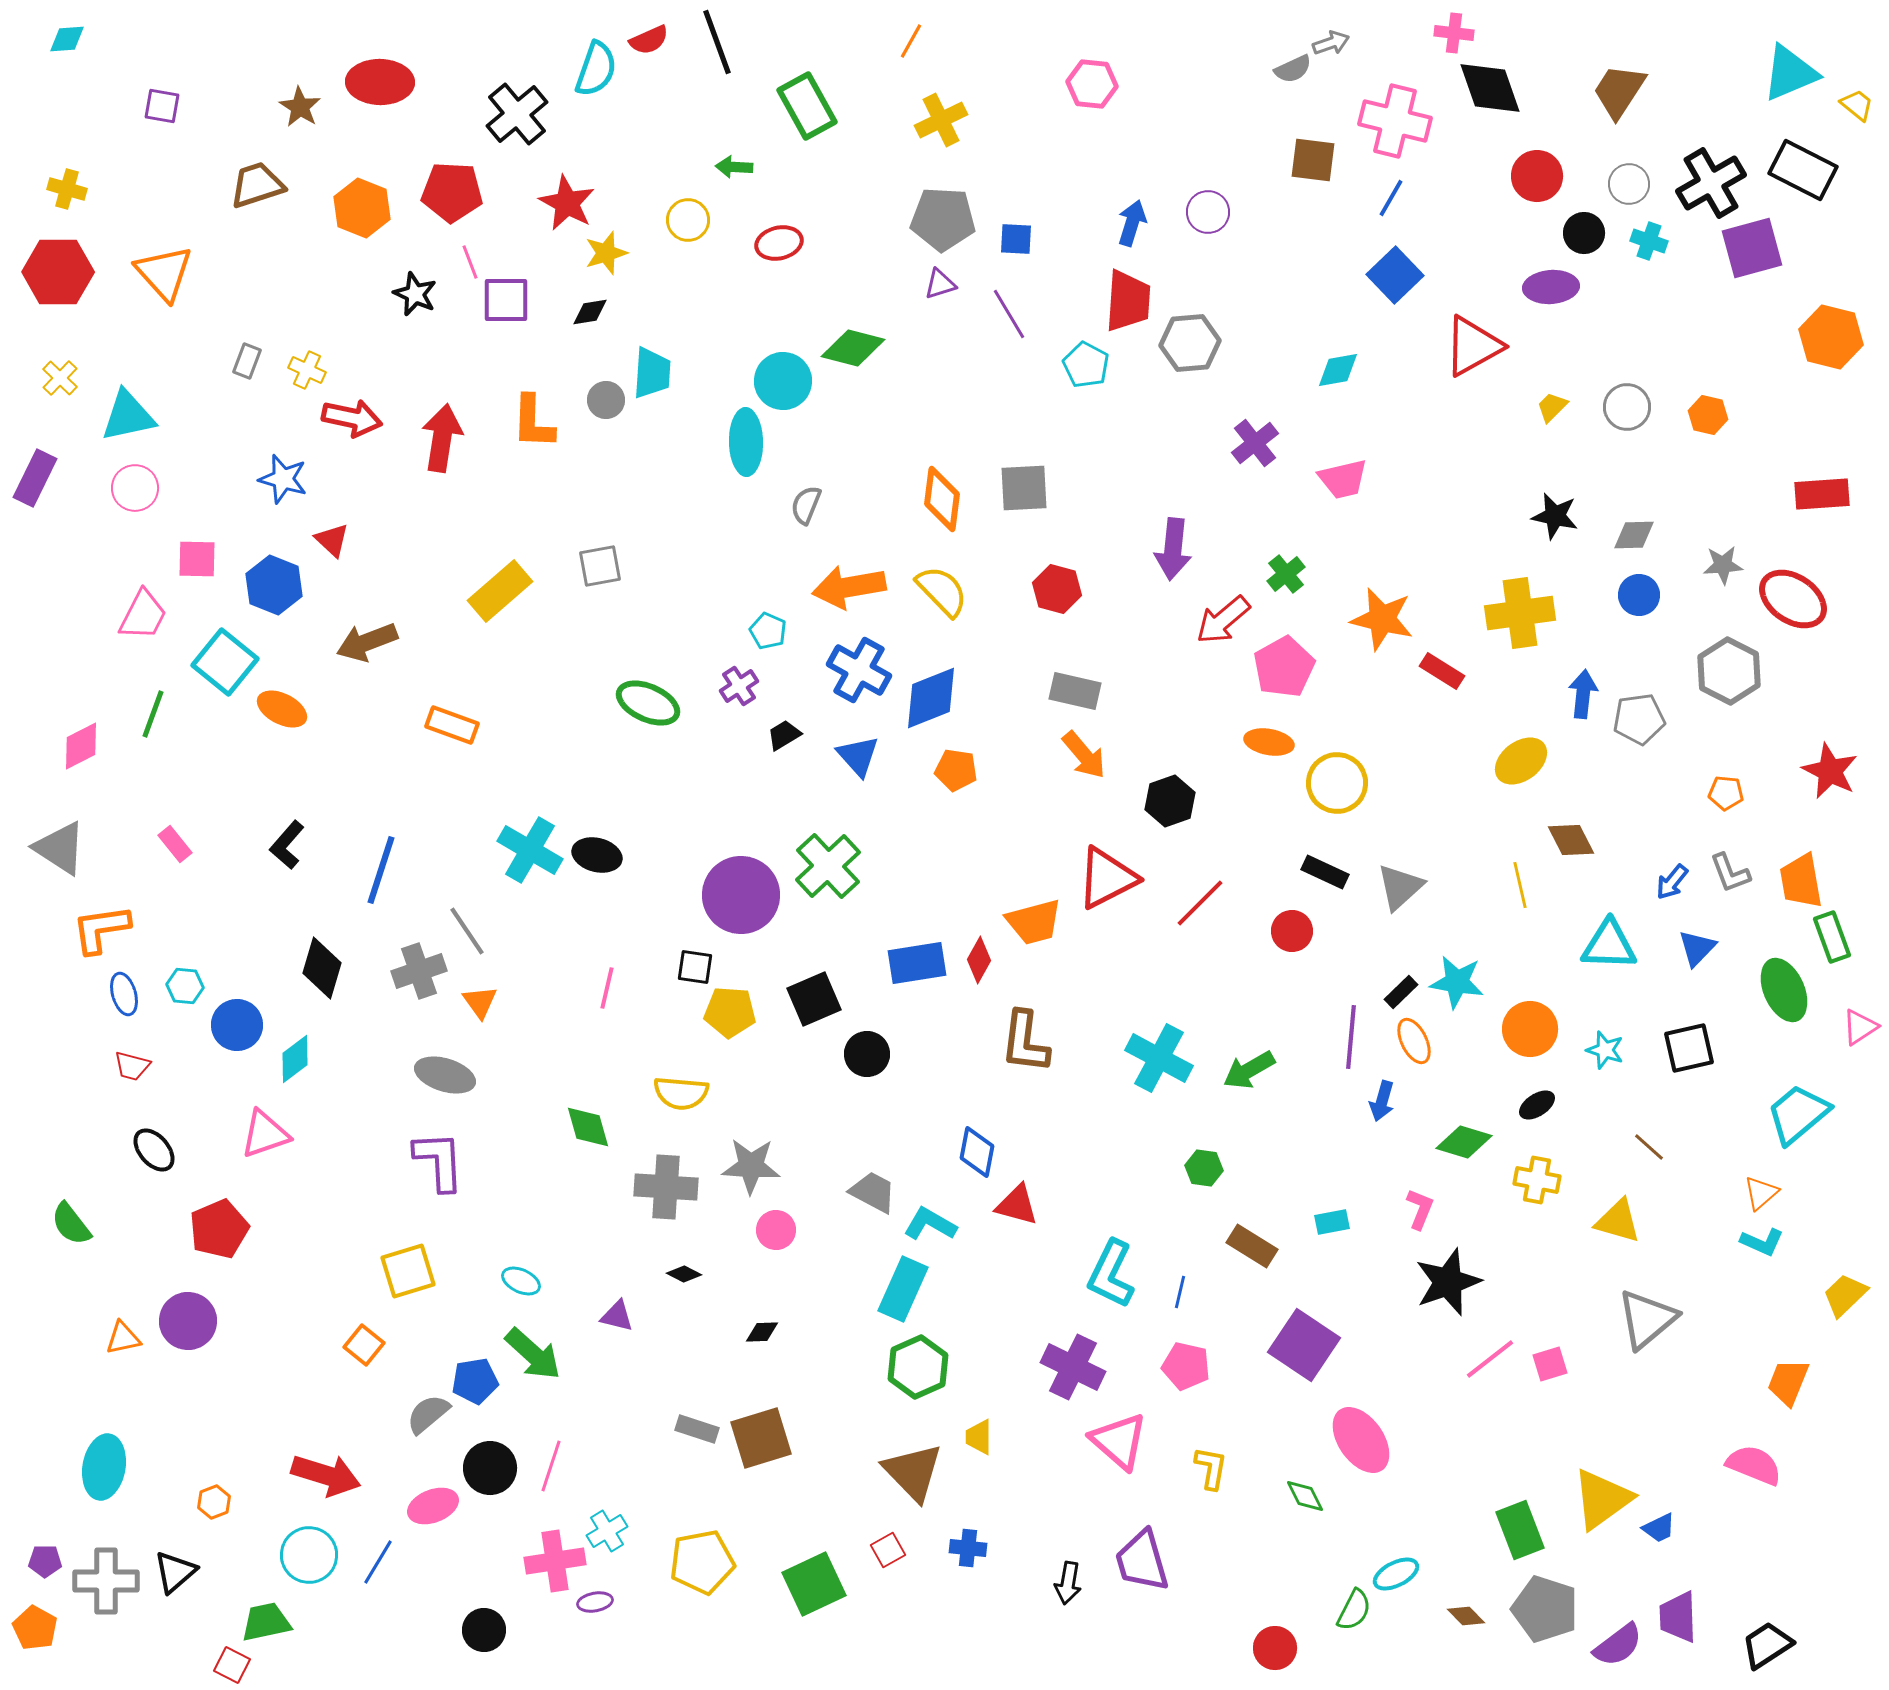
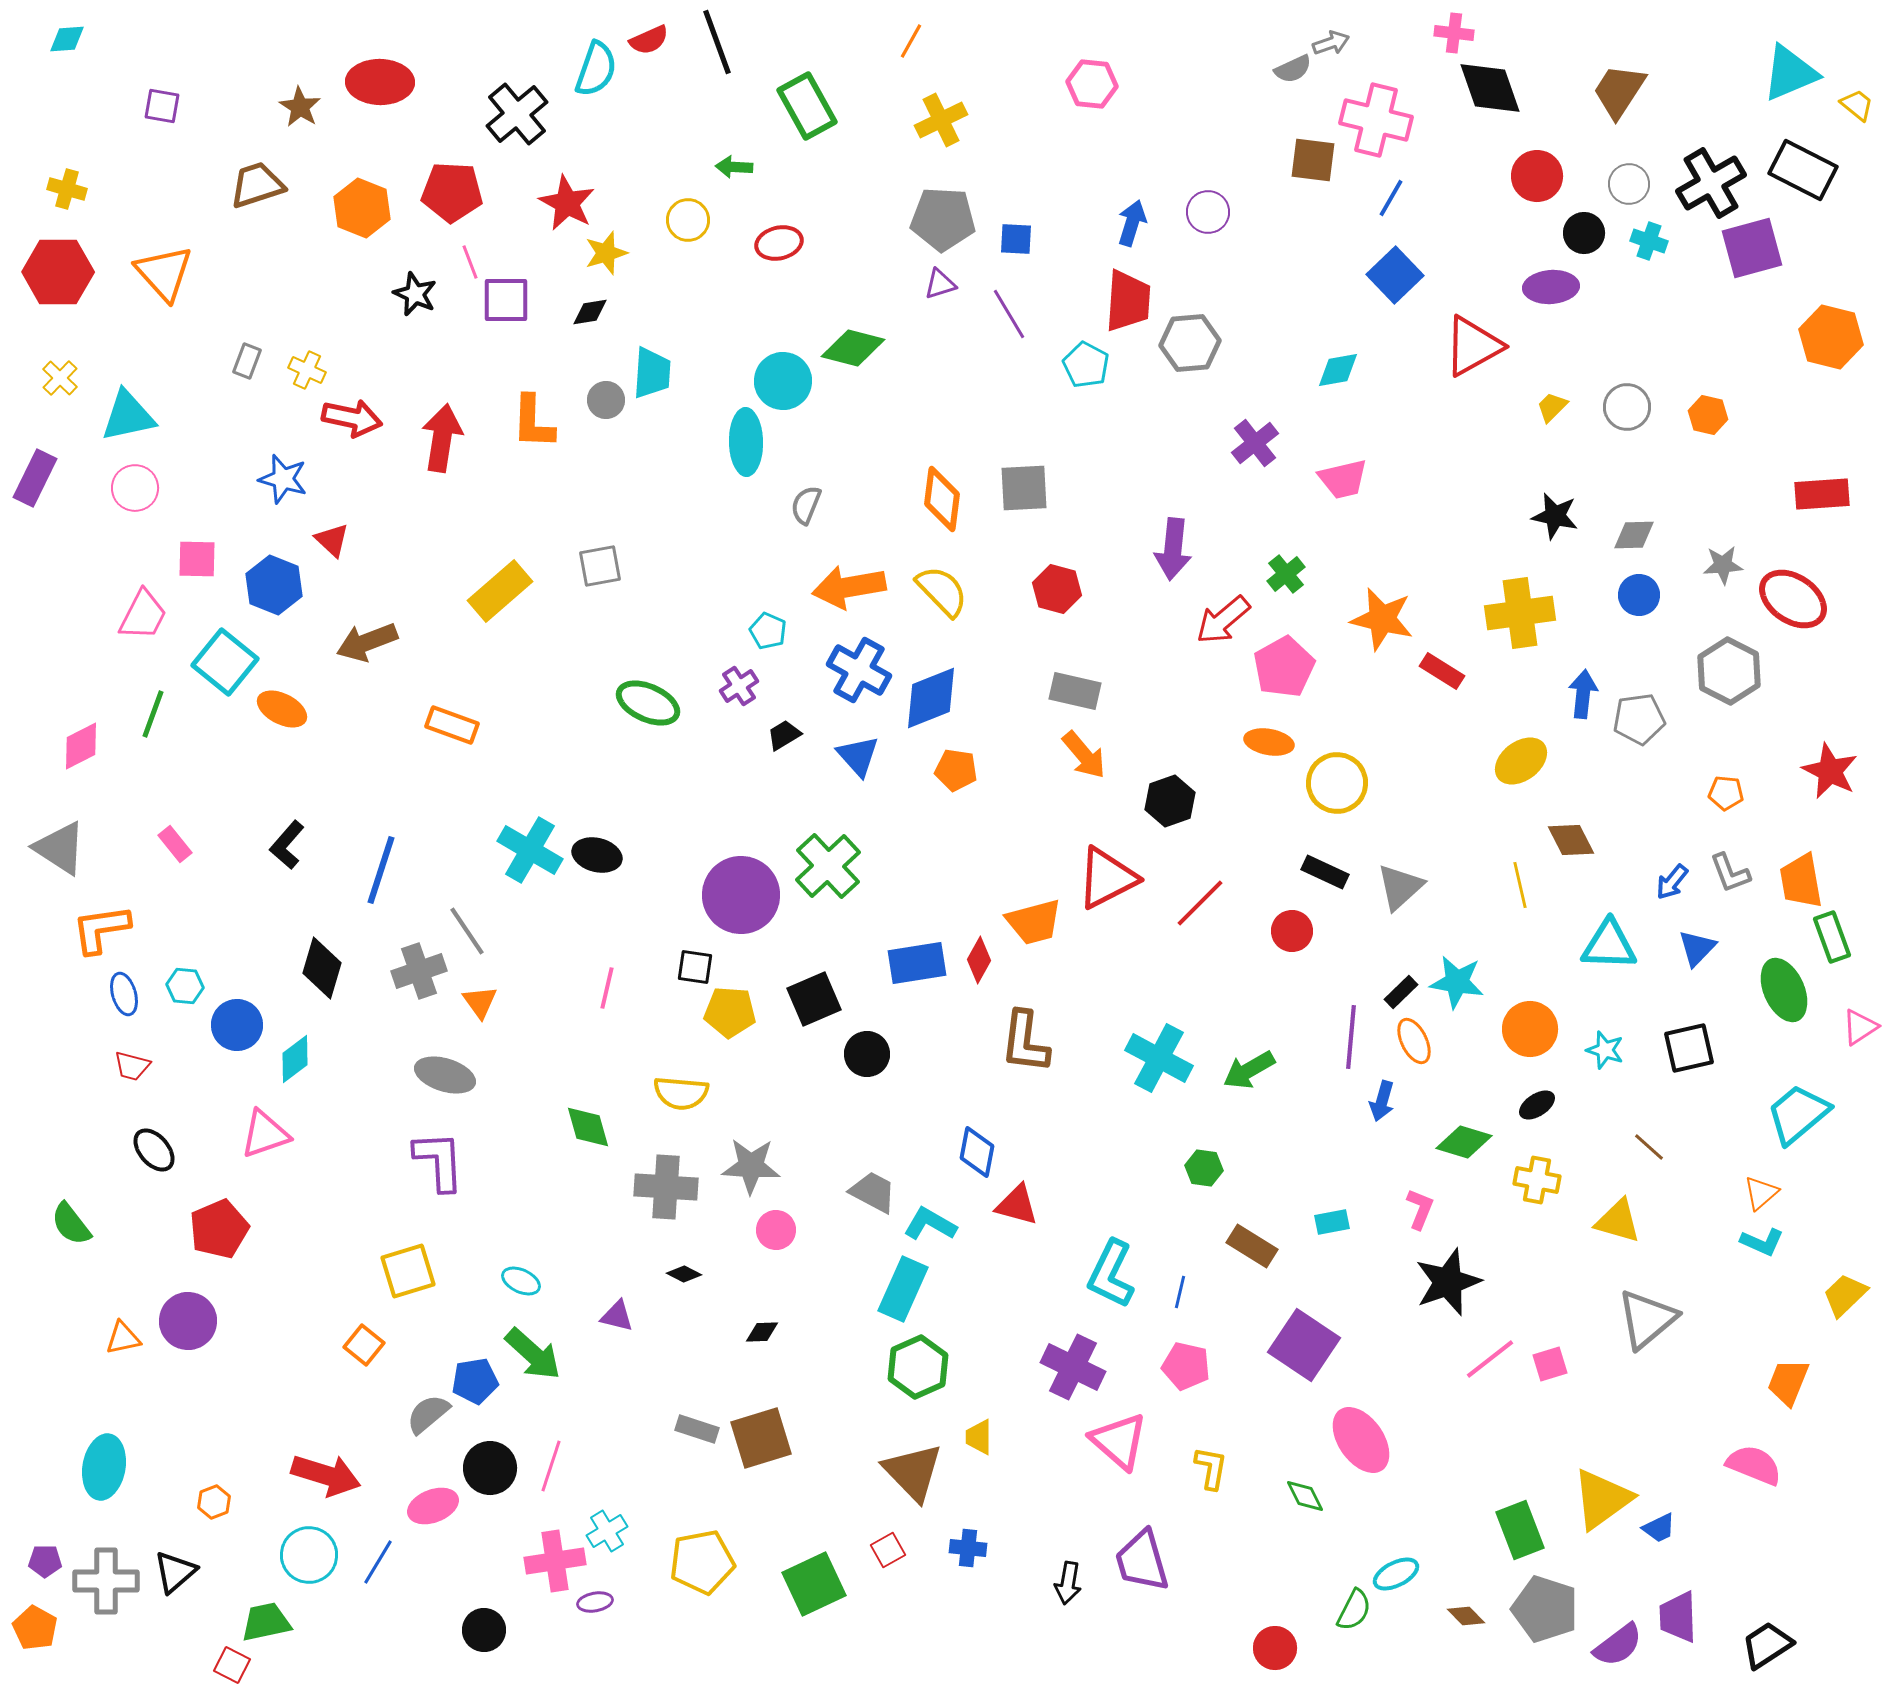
pink cross at (1395, 121): moved 19 px left, 1 px up
